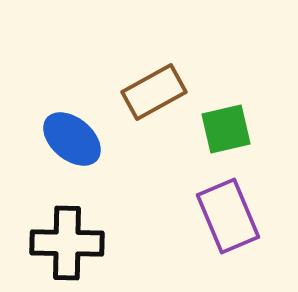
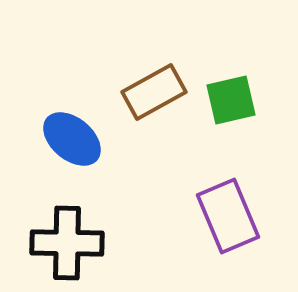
green square: moved 5 px right, 29 px up
